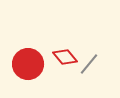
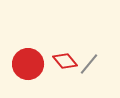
red diamond: moved 4 px down
